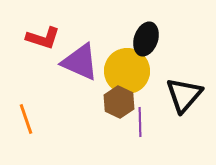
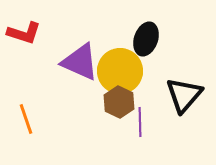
red L-shape: moved 19 px left, 5 px up
yellow circle: moved 7 px left
